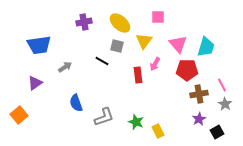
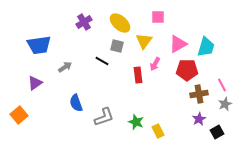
purple cross: rotated 21 degrees counterclockwise
pink triangle: rotated 42 degrees clockwise
gray star: rotated 16 degrees clockwise
